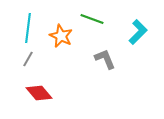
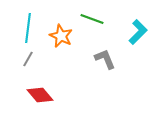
red diamond: moved 1 px right, 2 px down
